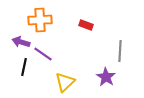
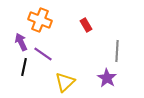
orange cross: rotated 25 degrees clockwise
red rectangle: rotated 40 degrees clockwise
purple arrow: rotated 48 degrees clockwise
gray line: moved 3 px left
purple star: moved 1 px right, 1 px down
